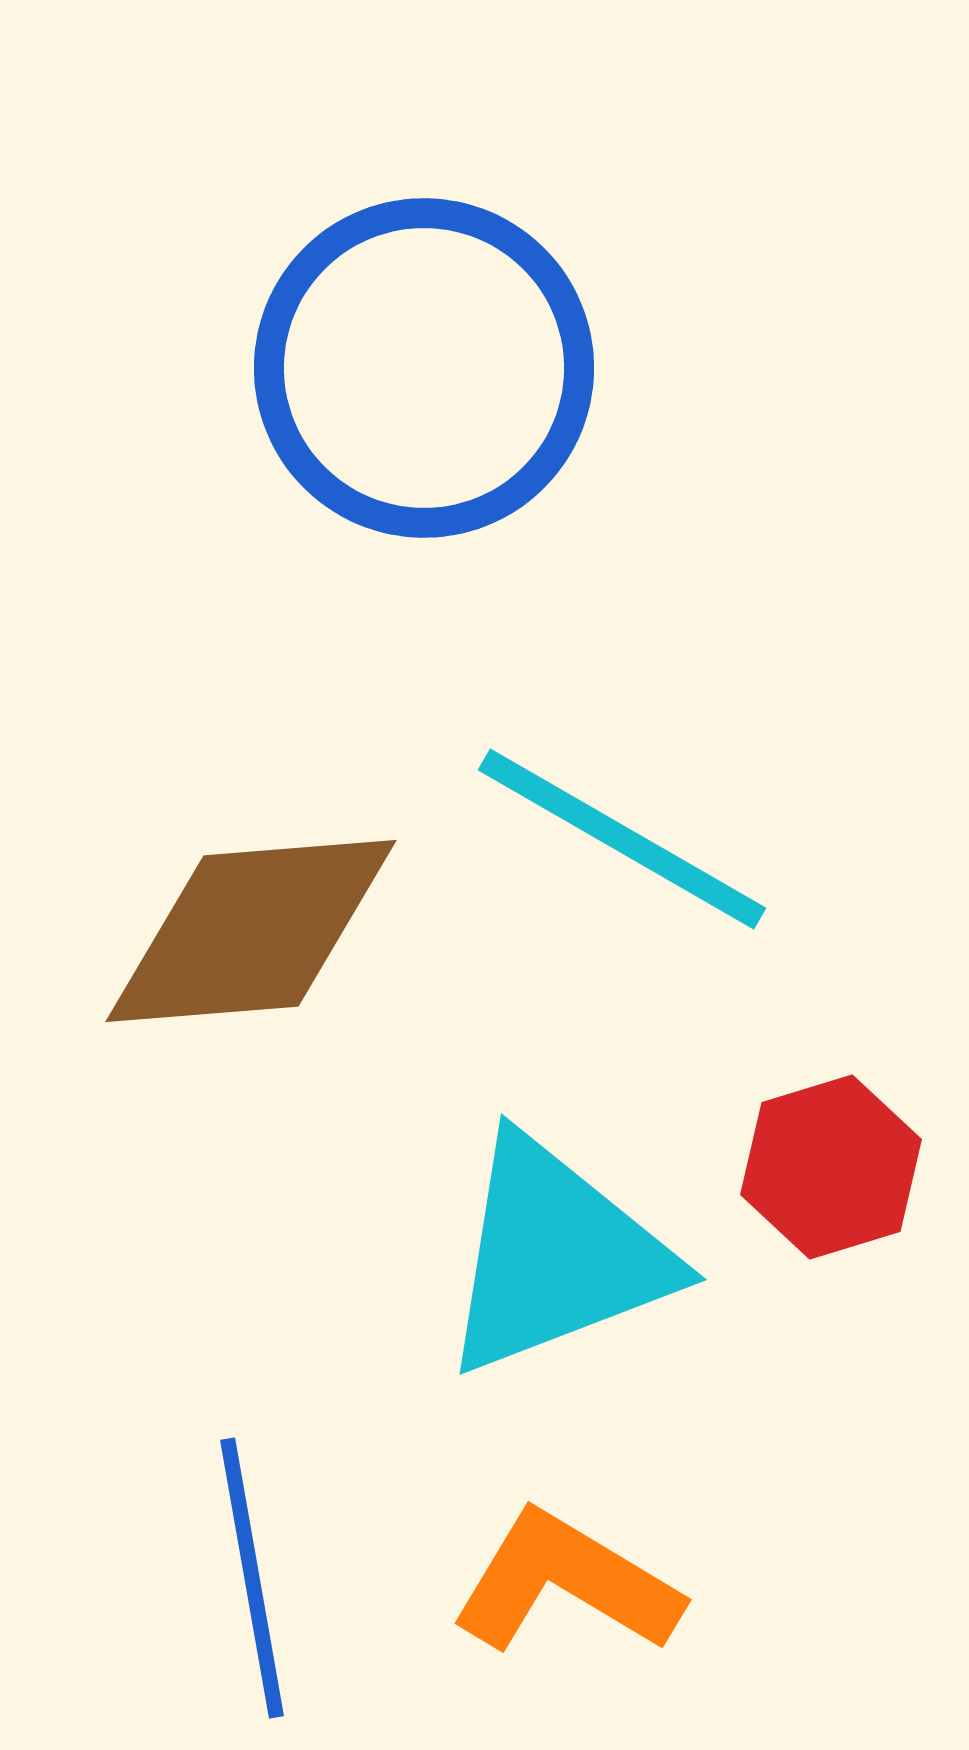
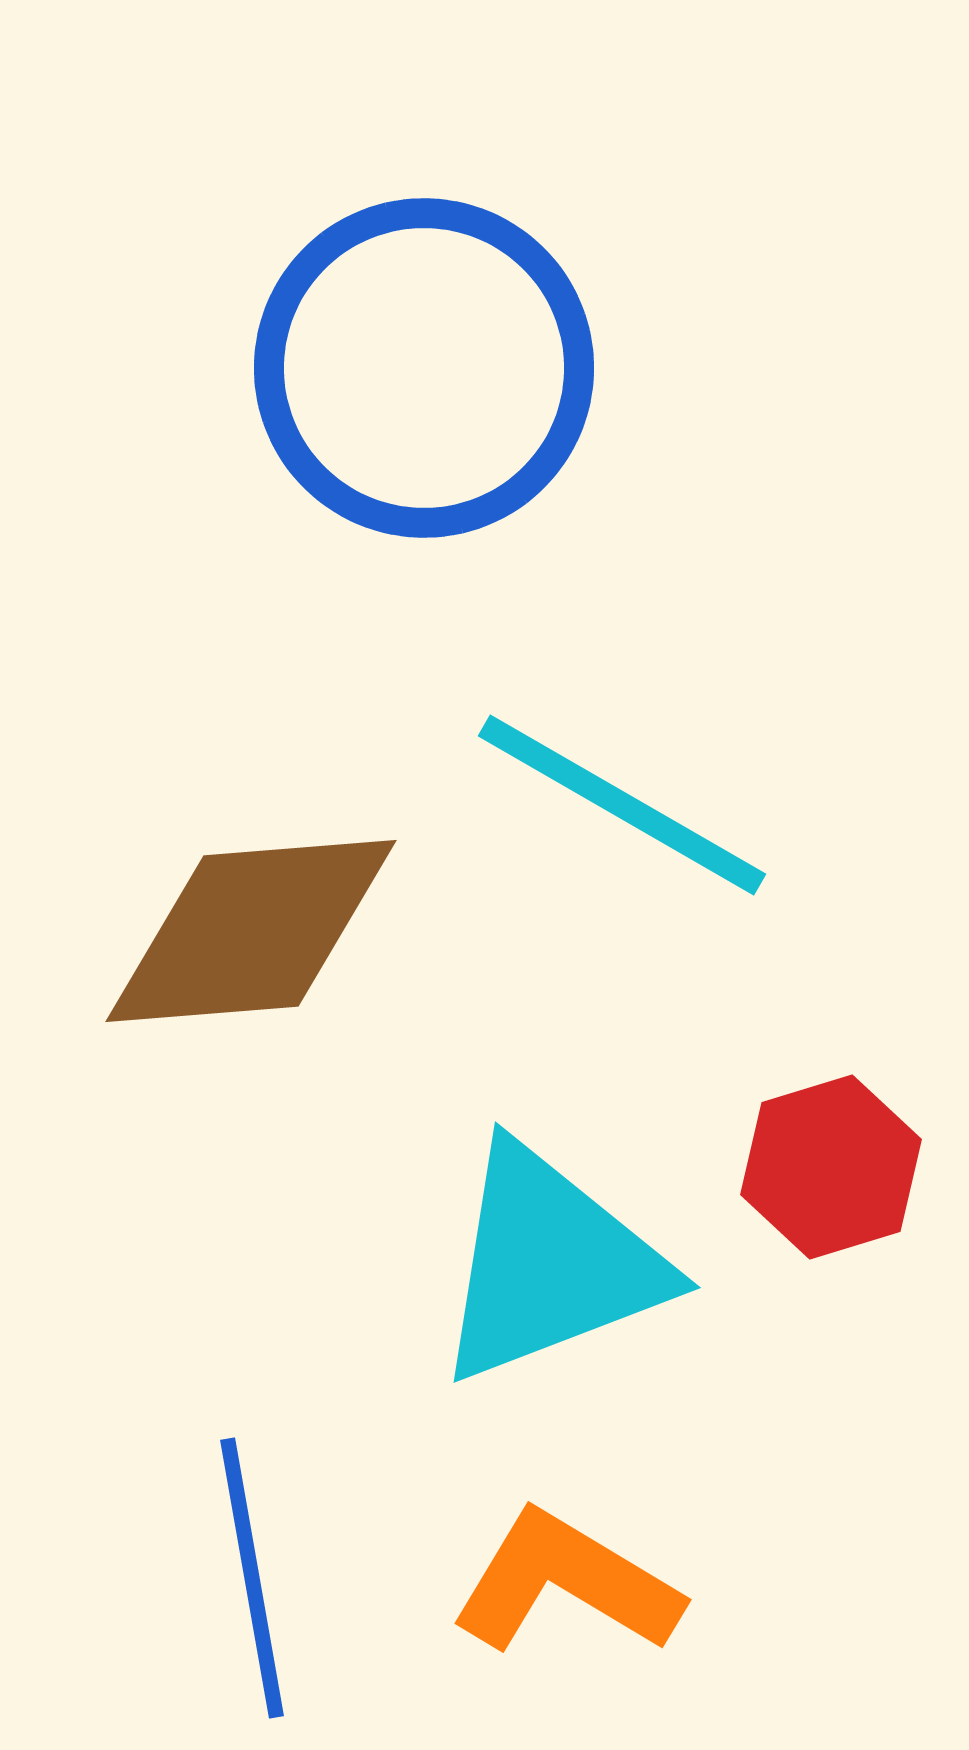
cyan line: moved 34 px up
cyan triangle: moved 6 px left, 8 px down
